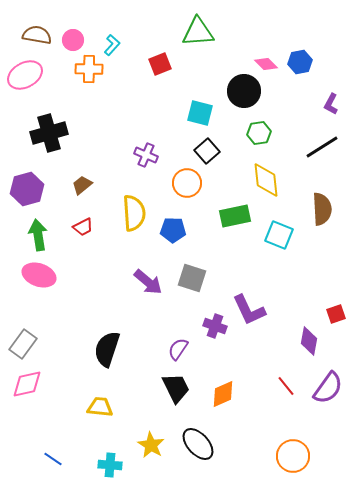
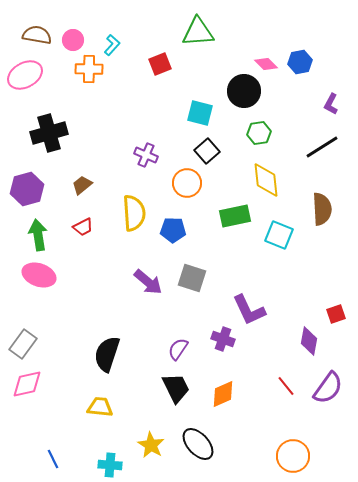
purple cross at (215, 326): moved 8 px right, 13 px down
black semicircle at (107, 349): moved 5 px down
blue line at (53, 459): rotated 30 degrees clockwise
